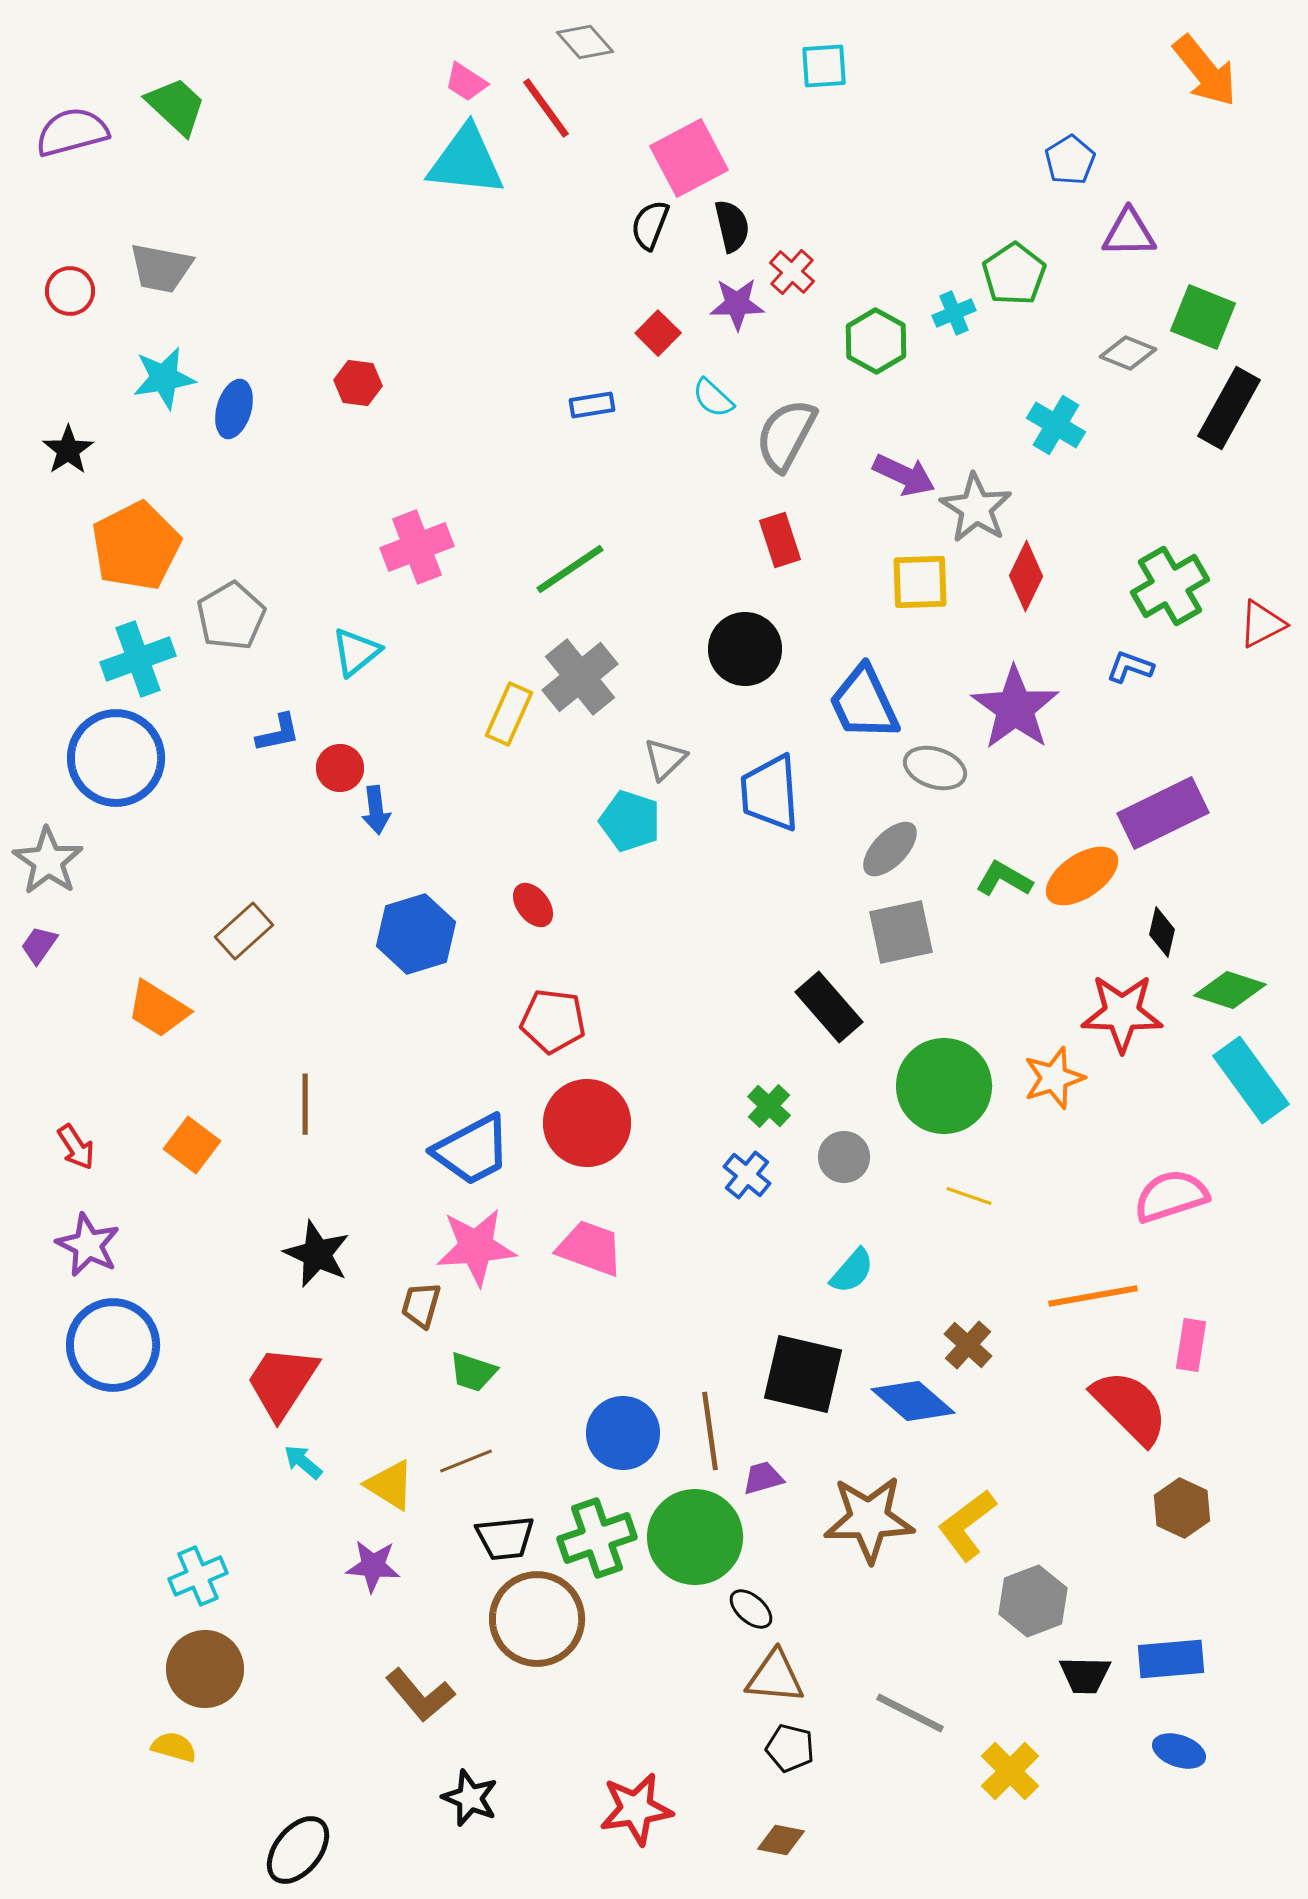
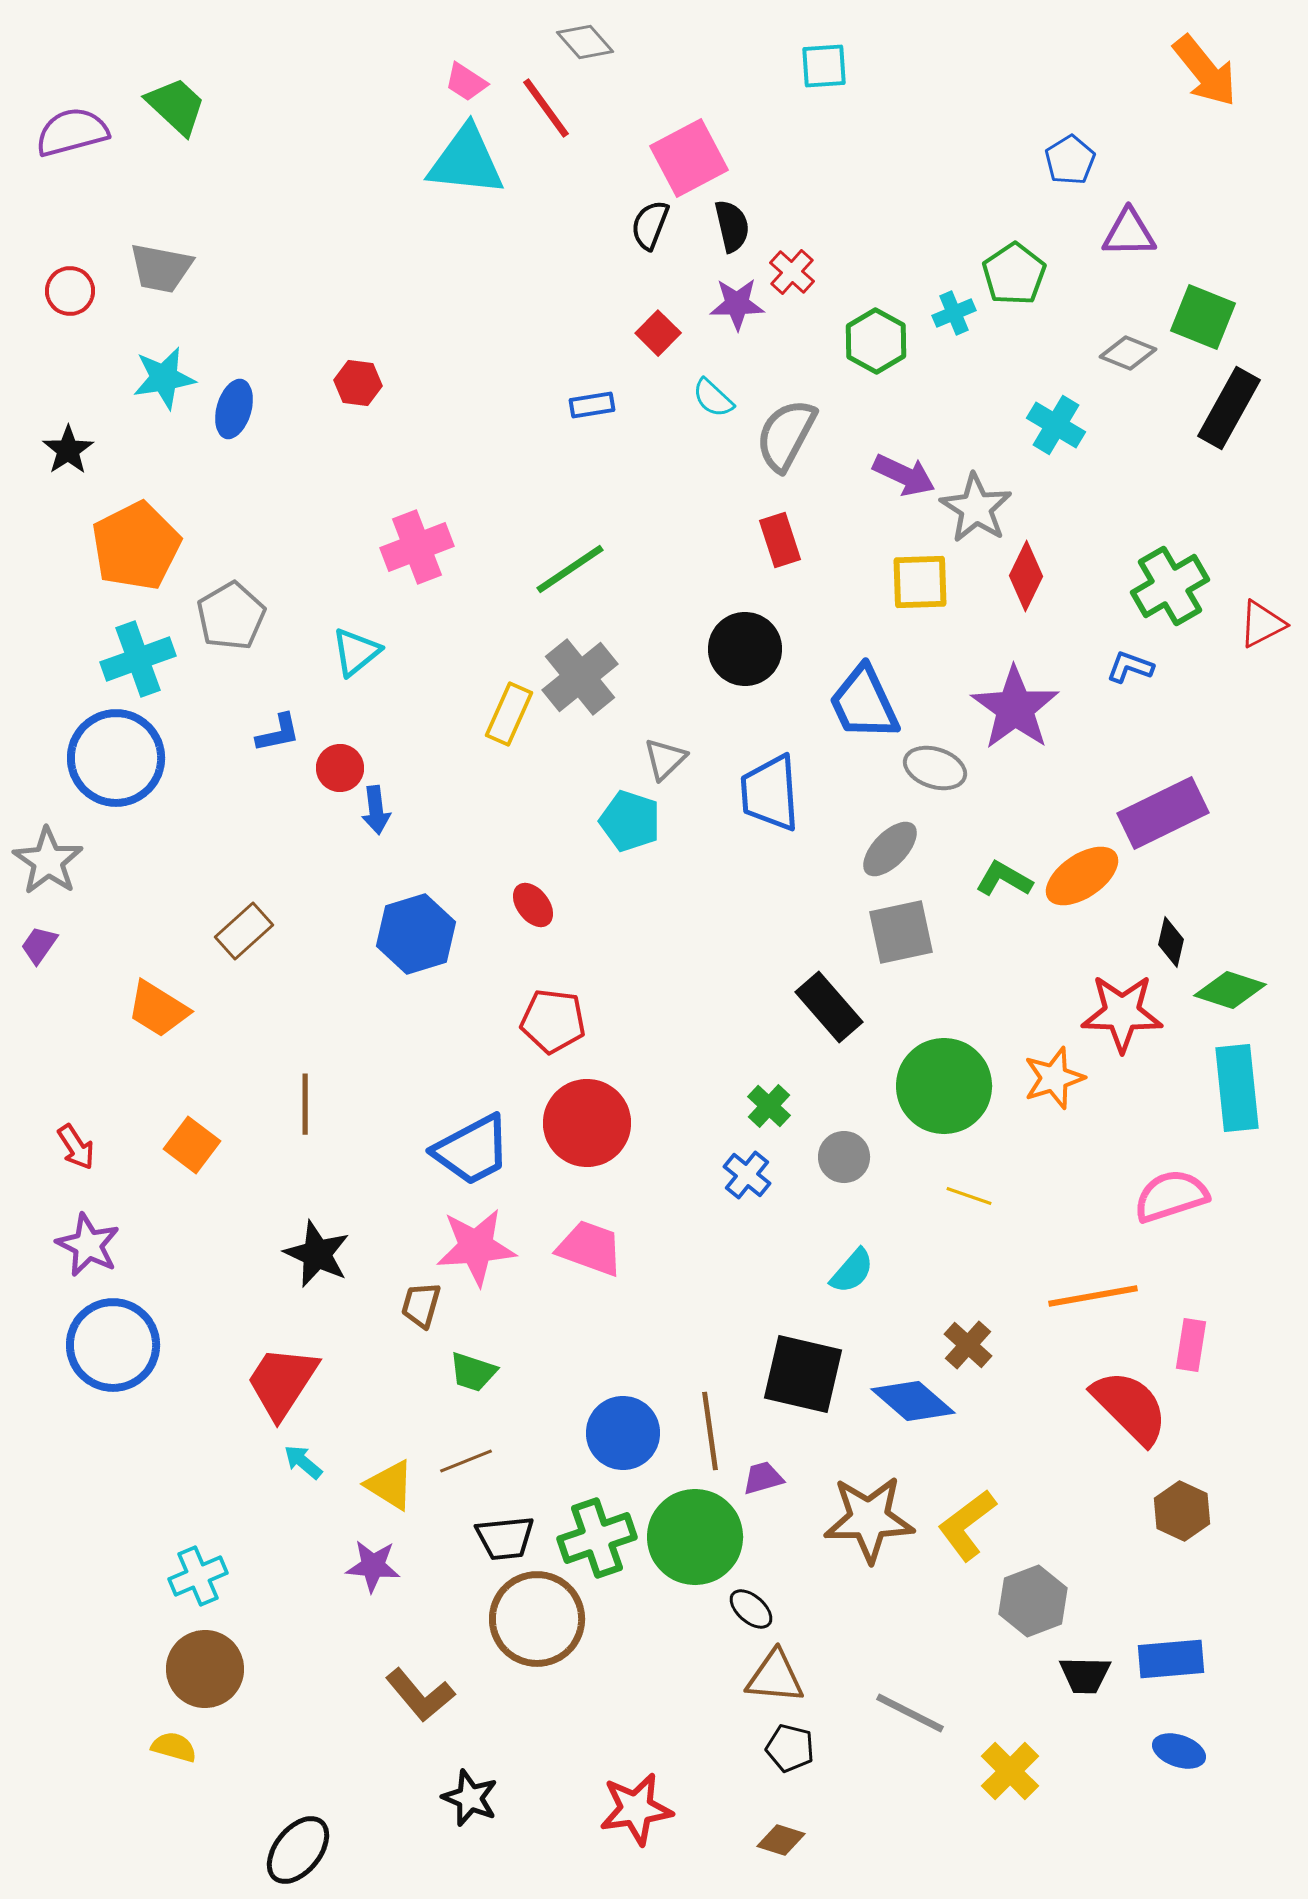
black diamond at (1162, 932): moved 9 px right, 10 px down
cyan rectangle at (1251, 1080): moved 14 px left, 8 px down; rotated 30 degrees clockwise
brown hexagon at (1182, 1508): moved 3 px down
brown diamond at (781, 1840): rotated 6 degrees clockwise
